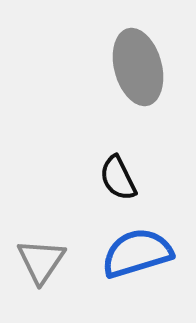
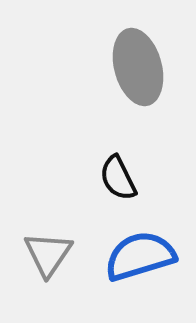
blue semicircle: moved 3 px right, 3 px down
gray triangle: moved 7 px right, 7 px up
